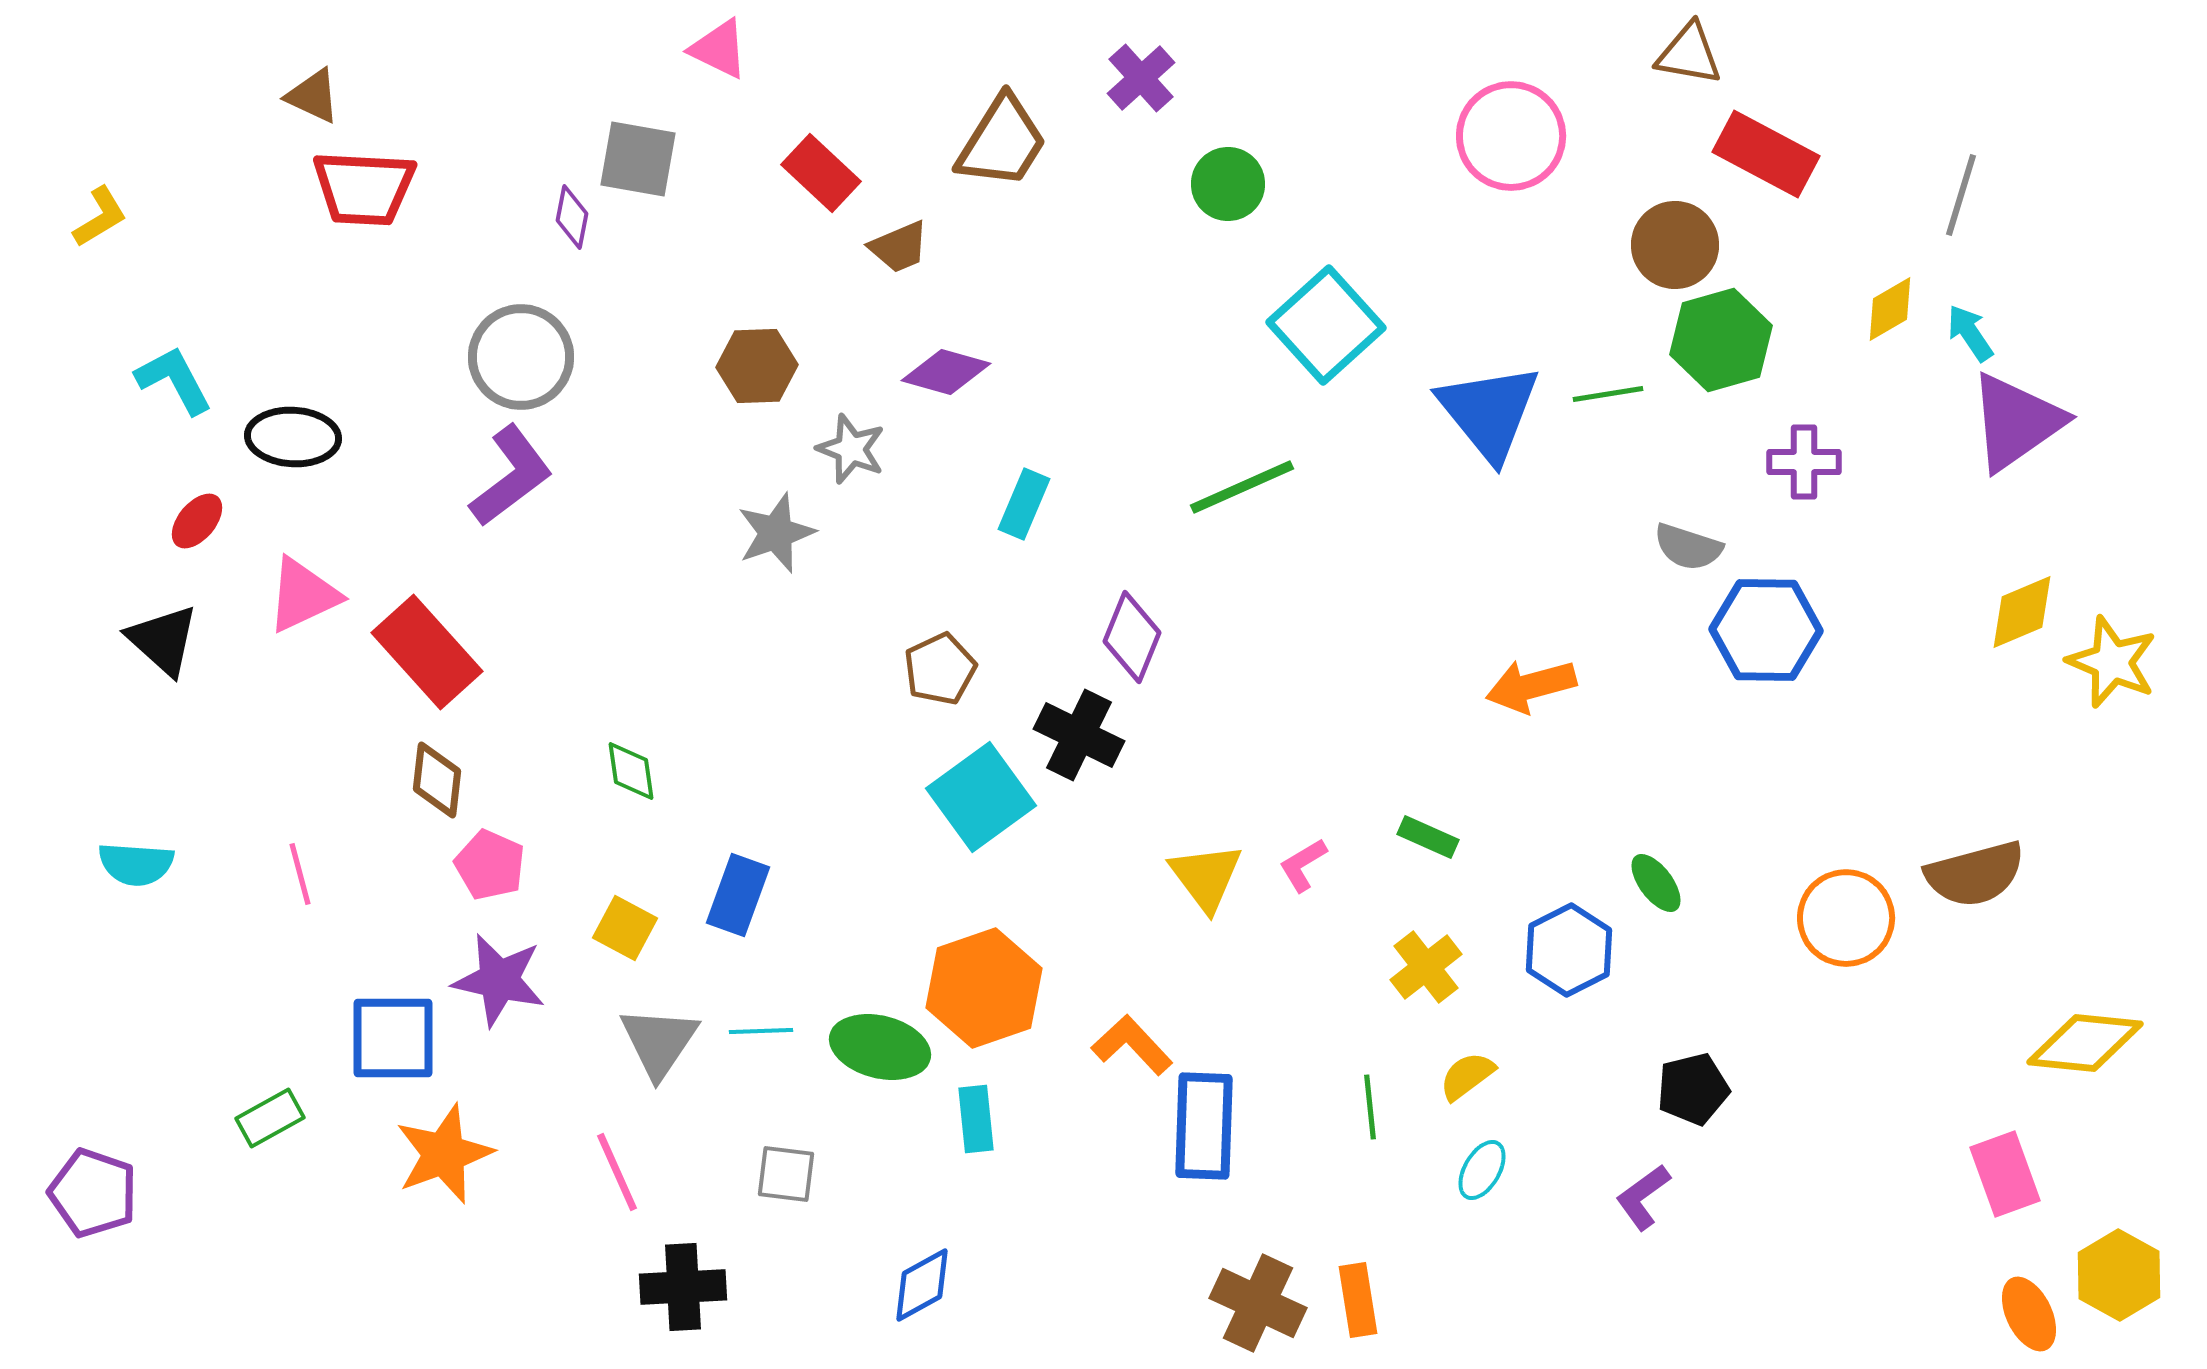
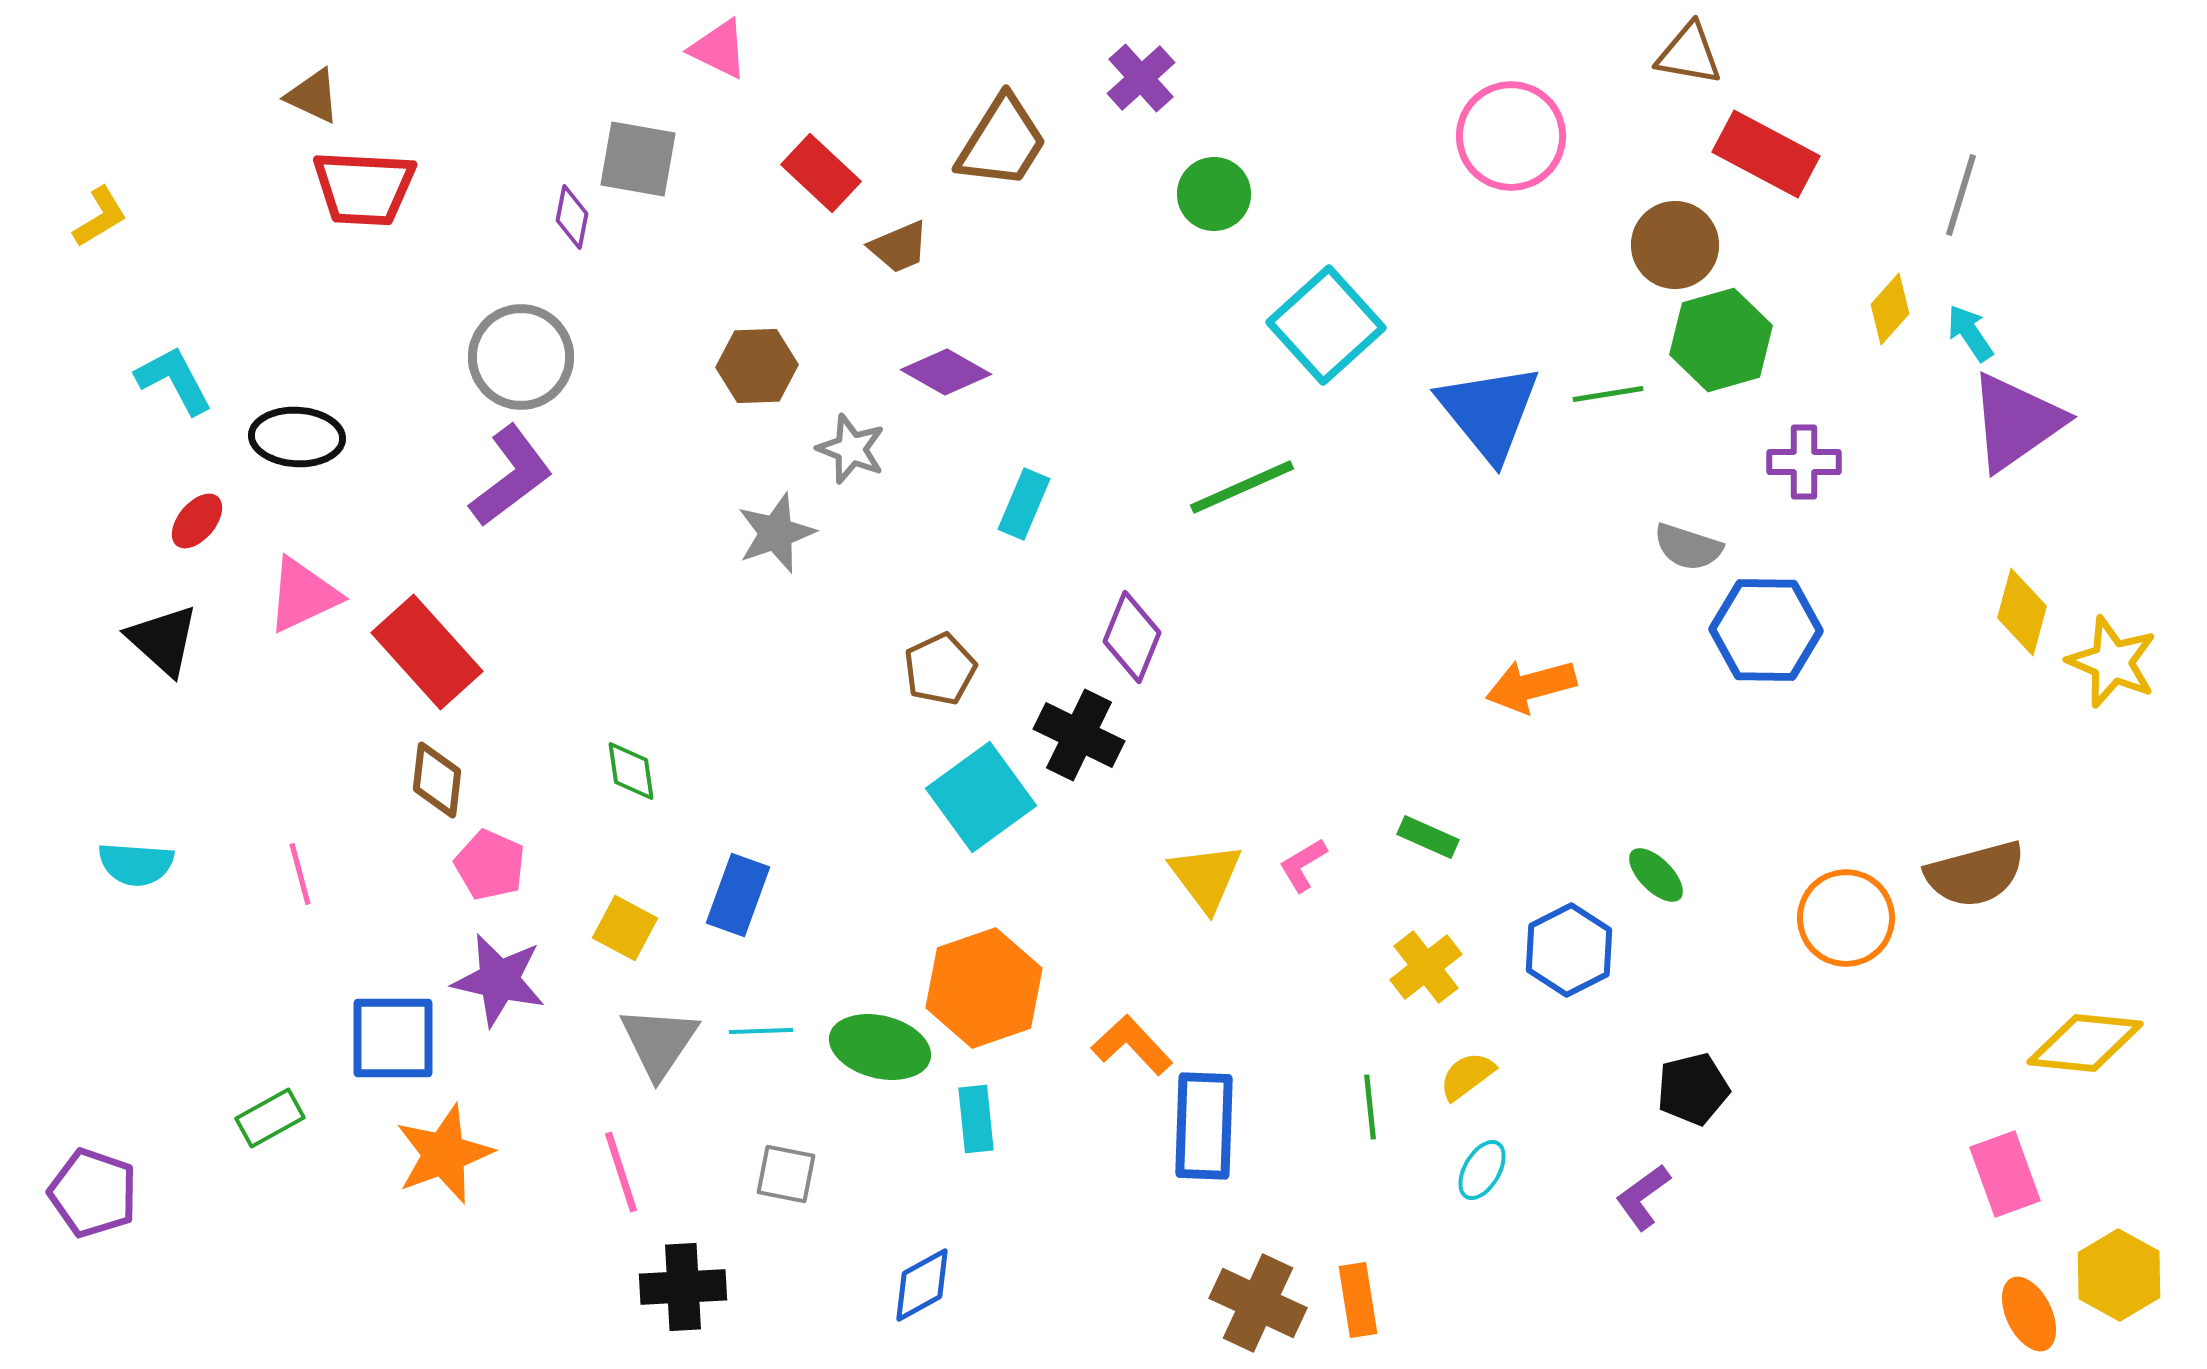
green circle at (1228, 184): moved 14 px left, 10 px down
yellow diamond at (1890, 309): rotated 18 degrees counterclockwise
purple diamond at (946, 372): rotated 14 degrees clockwise
black ellipse at (293, 437): moved 4 px right
yellow diamond at (2022, 612): rotated 52 degrees counterclockwise
green ellipse at (1656, 883): moved 8 px up; rotated 8 degrees counterclockwise
pink line at (617, 1172): moved 4 px right; rotated 6 degrees clockwise
gray square at (786, 1174): rotated 4 degrees clockwise
